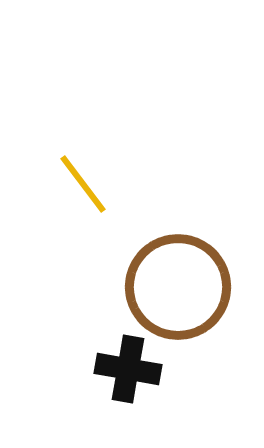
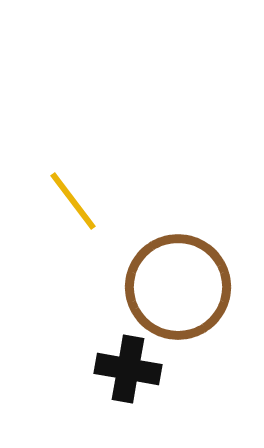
yellow line: moved 10 px left, 17 px down
